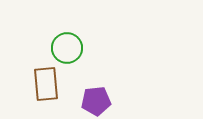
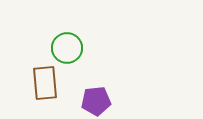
brown rectangle: moved 1 px left, 1 px up
